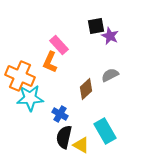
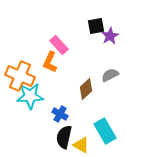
purple star: rotated 18 degrees clockwise
cyan star: moved 2 px up
